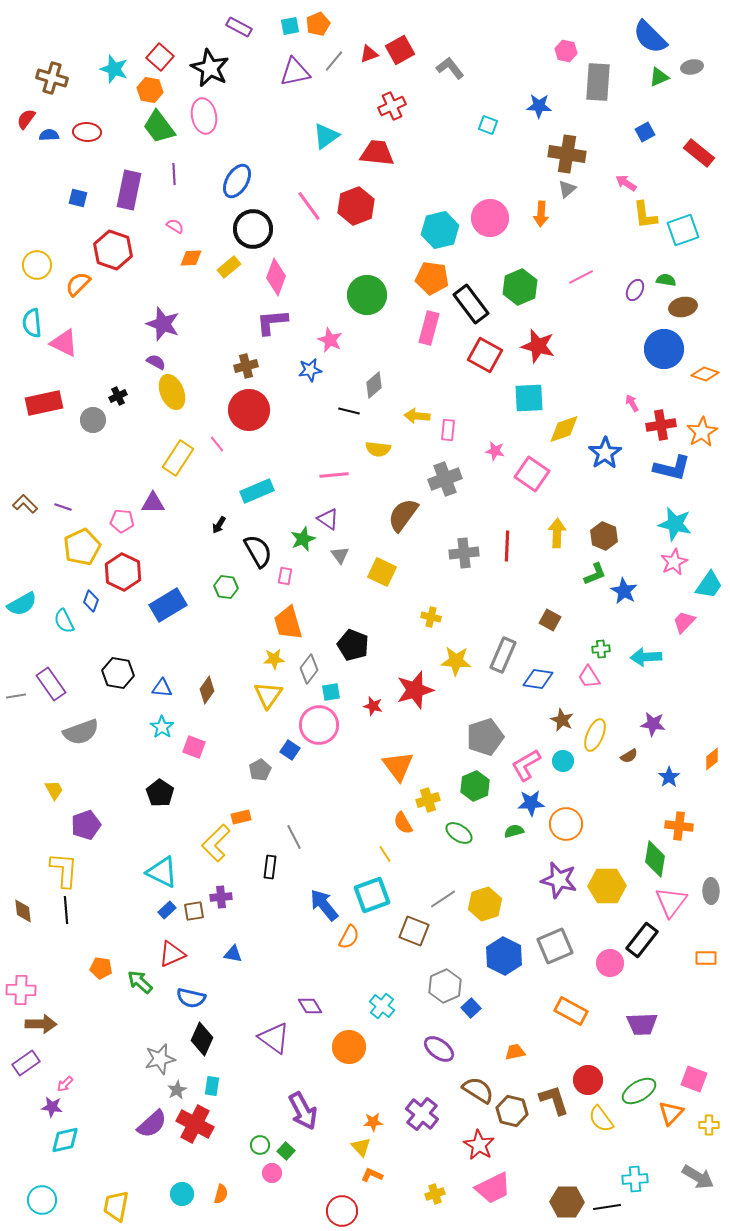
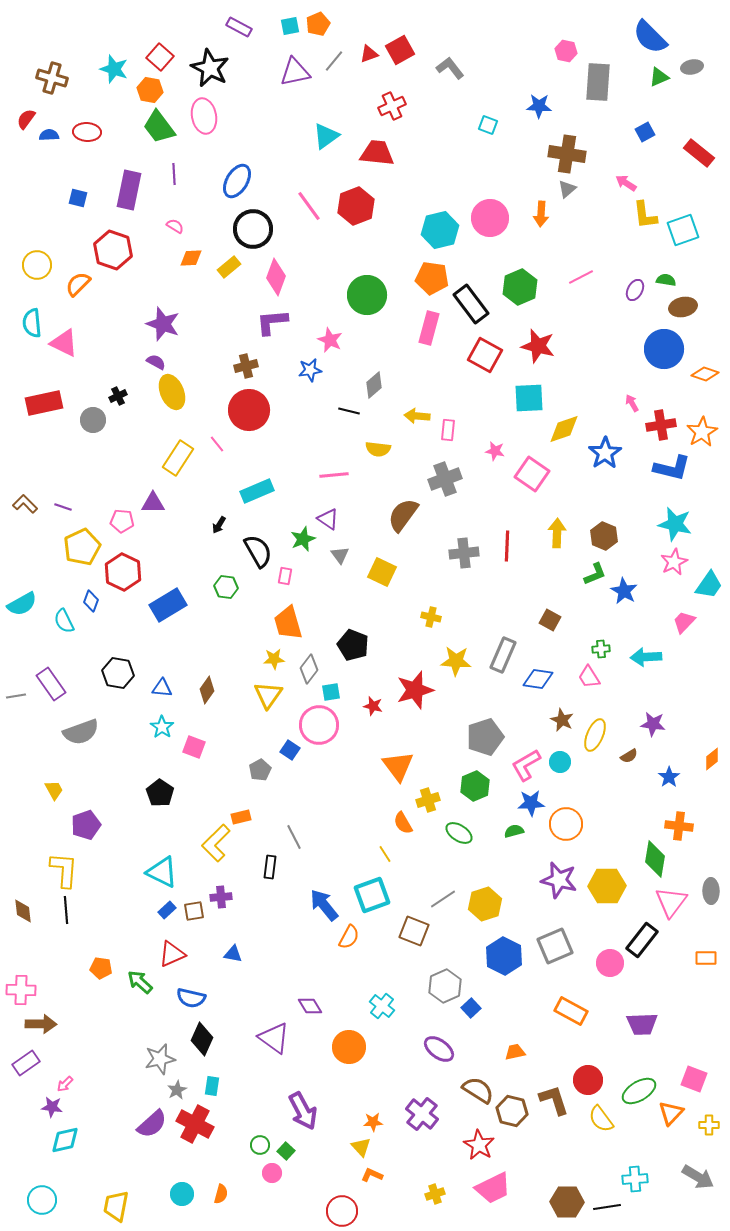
cyan circle at (563, 761): moved 3 px left, 1 px down
